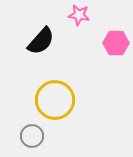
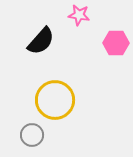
gray circle: moved 1 px up
